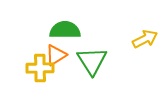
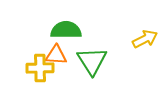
green semicircle: moved 1 px right
orange triangle: rotated 35 degrees clockwise
